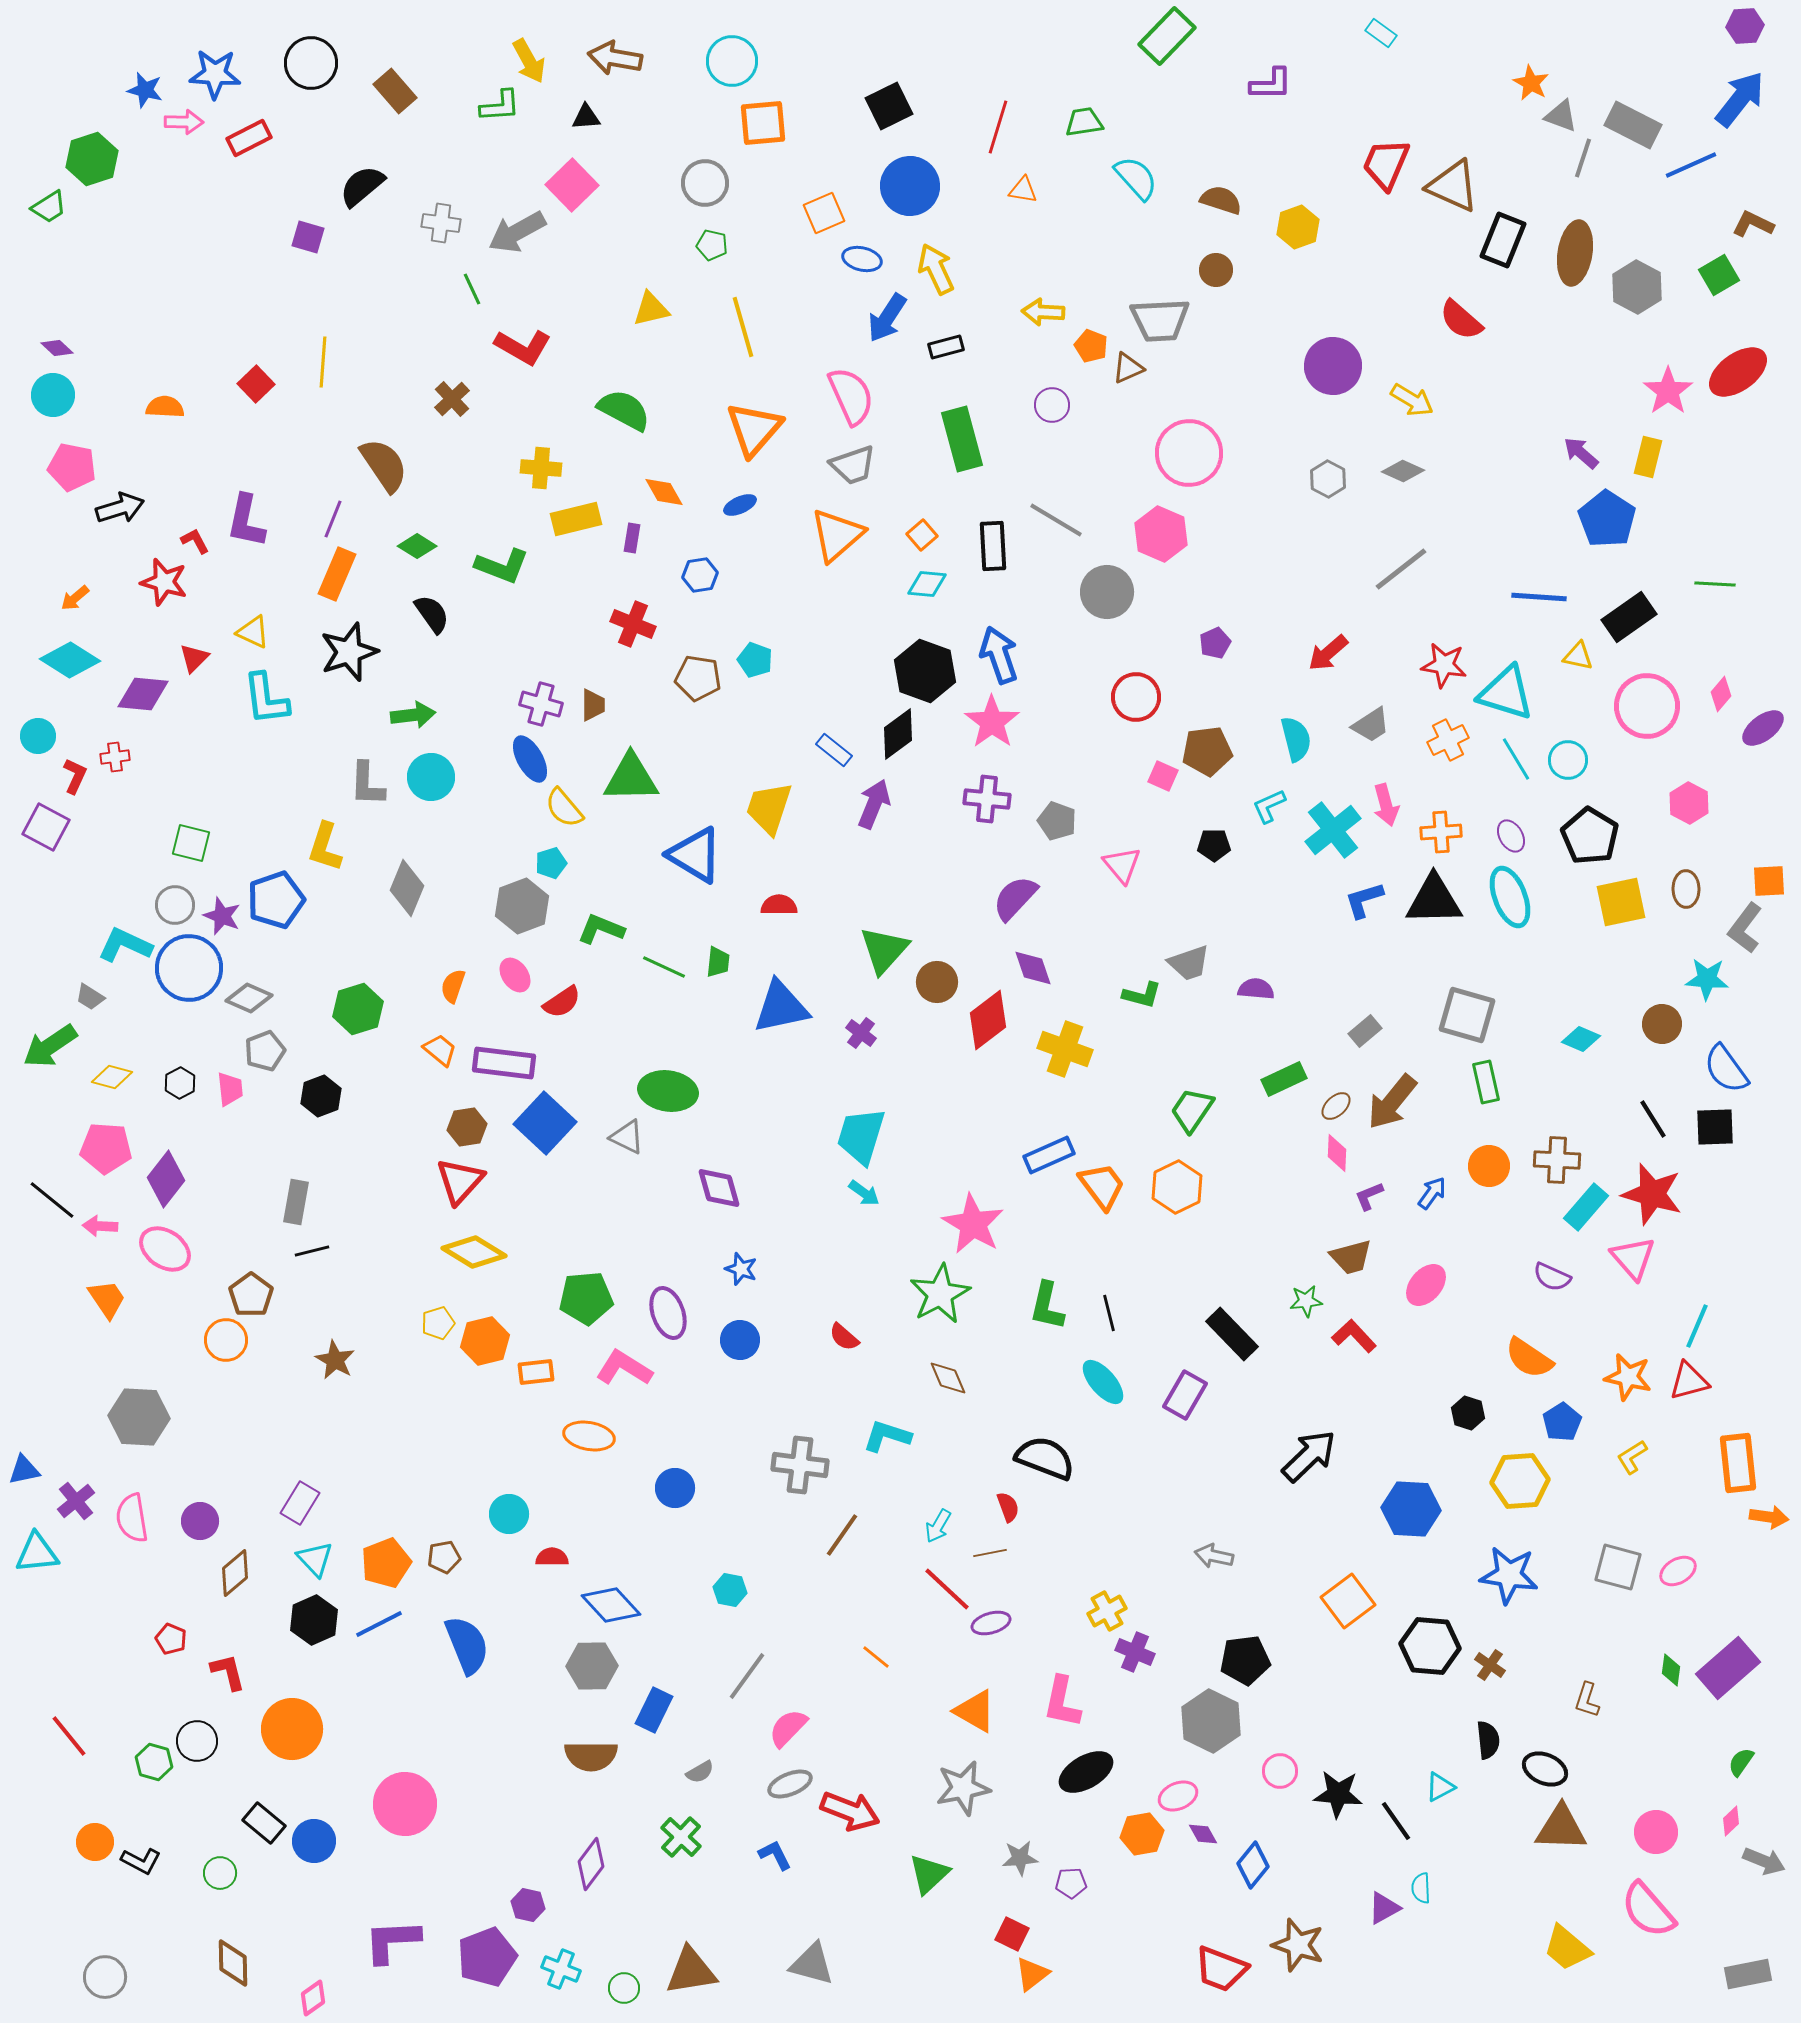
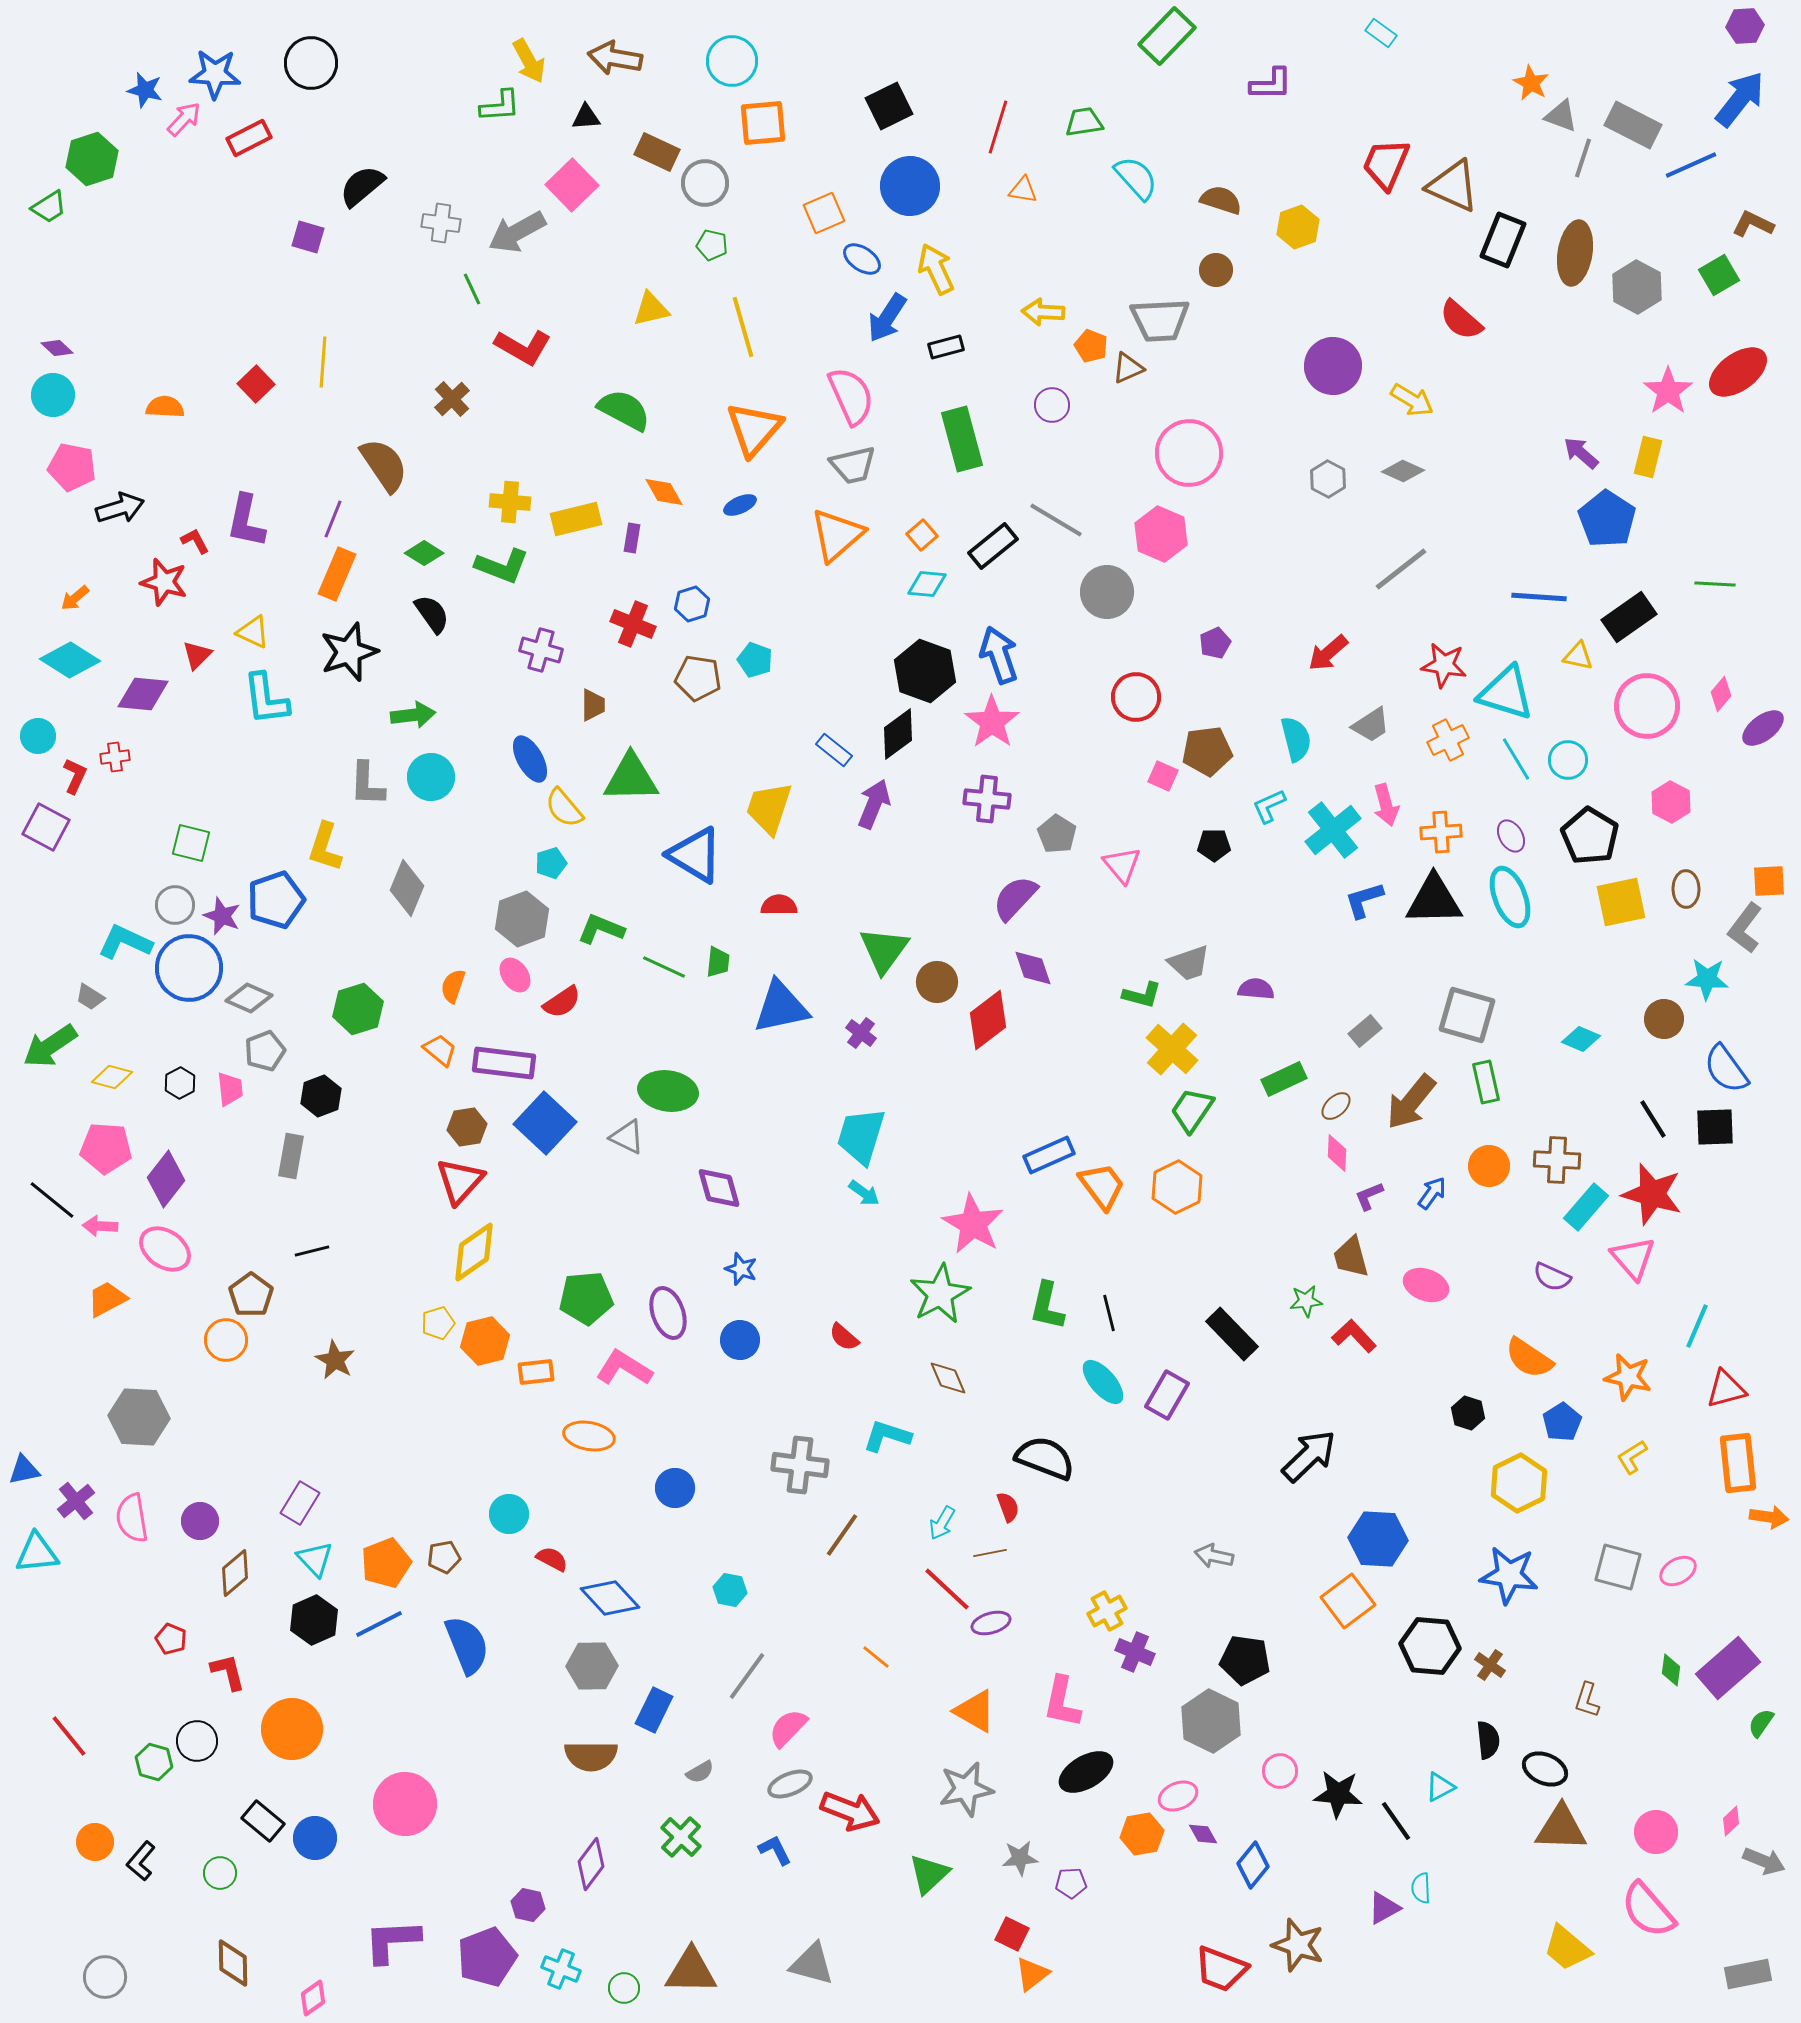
brown rectangle at (395, 91): moved 262 px right, 61 px down; rotated 24 degrees counterclockwise
pink arrow at (184, 122): moved 3 px up; rotated 48 degrees counterclockwise
blue ellipse at (862, 259): rotated 21 degrees clockwise
gray trapezoid at (853, 465): rotated 6 degrees clockwise
yellow cross at (541, 468): moved 31 px left, 34 px down
green diamond at (417, 546): moved 7 px right, 7 px down
black rectangle at (993, 546): rotated 54 degrees clockwise
blue hexagon at (700, 575): moved 8 px left, 29 px down; rotated 8 degrees counterclockwise
red triangle at (194, 658): moved 3 px right, 3 px up
purple cross at (541, 704): moved 54 px up
pink hexagon at (1689, 803): moved 18 px left, 1 px up
gray pentagon at (1057, 821): moved 13 px down; rotated 12 degrees clockwise
gray hexagon at (522, 906): moved 13 px down
cyan L-shape at (125, 945): moved 3 px up
green triangle at (884, 950): rotated 6 degrees counterclockwise
brown circle at (1662, 1024): moved 2 px right, 5 px up
yellow cross at (1065, 1049): moved 107 px right; rotated 22 degrees clockwise
brown arrow at (1392, 1102): moved 19 px right
gray rectangle at (296, 1202): moved 5 px left, 46 px up
yellow diamond at (474, 1252): rotated 66 degrees counterclockwise
brown trapezoid at (1351, 1257): rotated 90 degrees clockwise
pink ellipse at (1426, 1285): rotated 69 degrees clockwise
orange trapezoid at (107, 1299): rotated 84 degrees counterclockwise
red triangle at (1689, 1381): moved 37 px right, 8 px down
purple rectangle at (1185, 1395): moved 18 px left
yellow hexagon at (1520, 1481): moved 1 px left, 2 px down; rotated 22 degrees counterclockwise
blue hexagon at (1411, 1509): moved 33 px left, 30 px down
cyan arrow at (938, 1526): moved 4 px right, 3 px up
red semicircle at (552, 1557): moved 2 px down; rotated 28 degrees clockwise
blue diamond at (611, 1605): moved 1 px left, 7 px up
black pentagon at (1245, 1660): rotated 15 degrees clockwise
green semicircle at (1741, 1762): moved 20 px right, 39 px up
gray star at (963, 1788): moved 3 px right, 1 px down
black rectangle at (264, 1823): moved 1 px left, 2 px up
blue circle at (314, 1841): moved 1 px right, 3 px up
blue L-shape at (775, 1855): moved 5 px up
black L-shape at (141, 1861): rotated 102 degrees clockwise
brown triangle at (691, 1971): rotated 10 degrees clockwise
